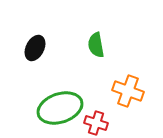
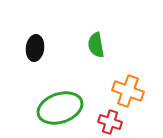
black ellipse: rotated 20 degrees counterclockwise
red cross: moved 14 px right, 1 px up
